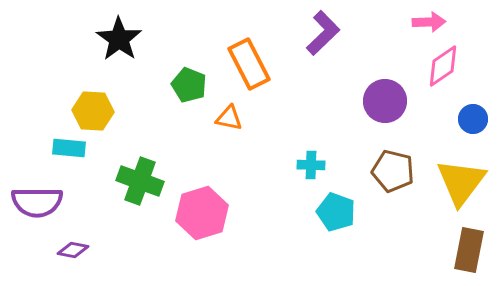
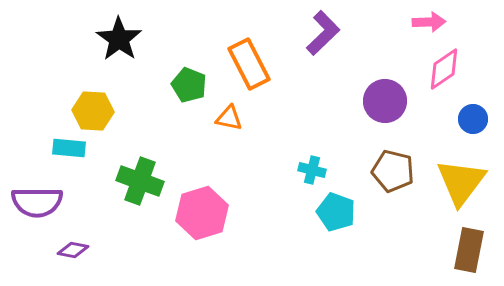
pink diamond: moved 1 px right, 3 px down
cyan cross: moved 1 px right, 5 px down; rotated 12 degrees clockwise
